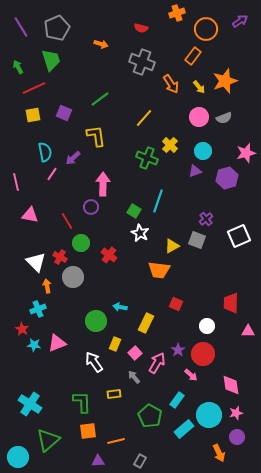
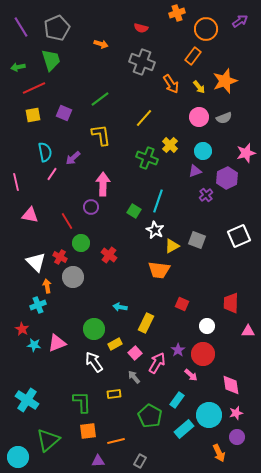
green arrow at (18, 67): rotated 72 degrees counterclockwise
yellow L-shape at (96, 136): moved 5 px right, 1 px up
purple hexagon at (227, 178): rotated 10 degrees counterclockwise
purple cross at (206, 219): moved 24 px up
white star at (140, 233): moved 15 px right, 3 px up
red square at (176, 304): moved 6 px right
cyan cross at (38, 309): moved 4 px up
green circle at (96, 321): moved 2 px left, 8 px down
yellow rectangle at (115, 344): rotated 40 degrees clockwise
cyan cross at (30, 404): moved 3 px left, 4 px up
